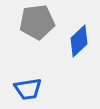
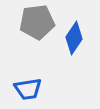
blue diamond: moved 5 px left, 3 px up; rotated 12 degrees counterclockwise
